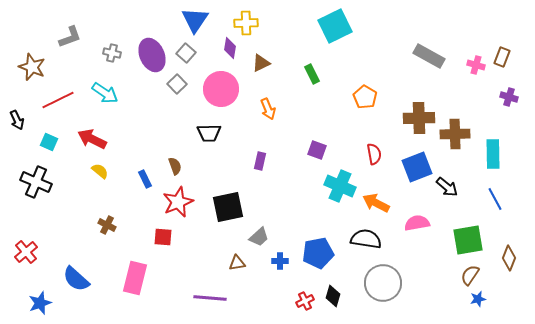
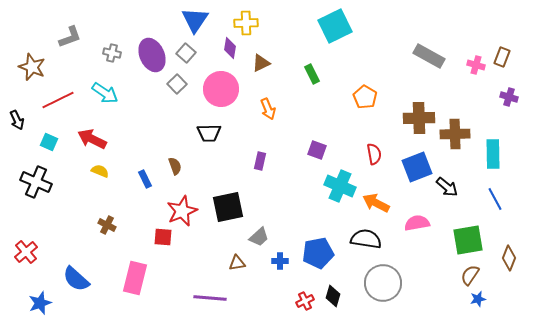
yellow semicircle at (100, 171): rotated 18 degrees counterclockwise
red star at (178, 202): moved 4 px right, 9 px down
